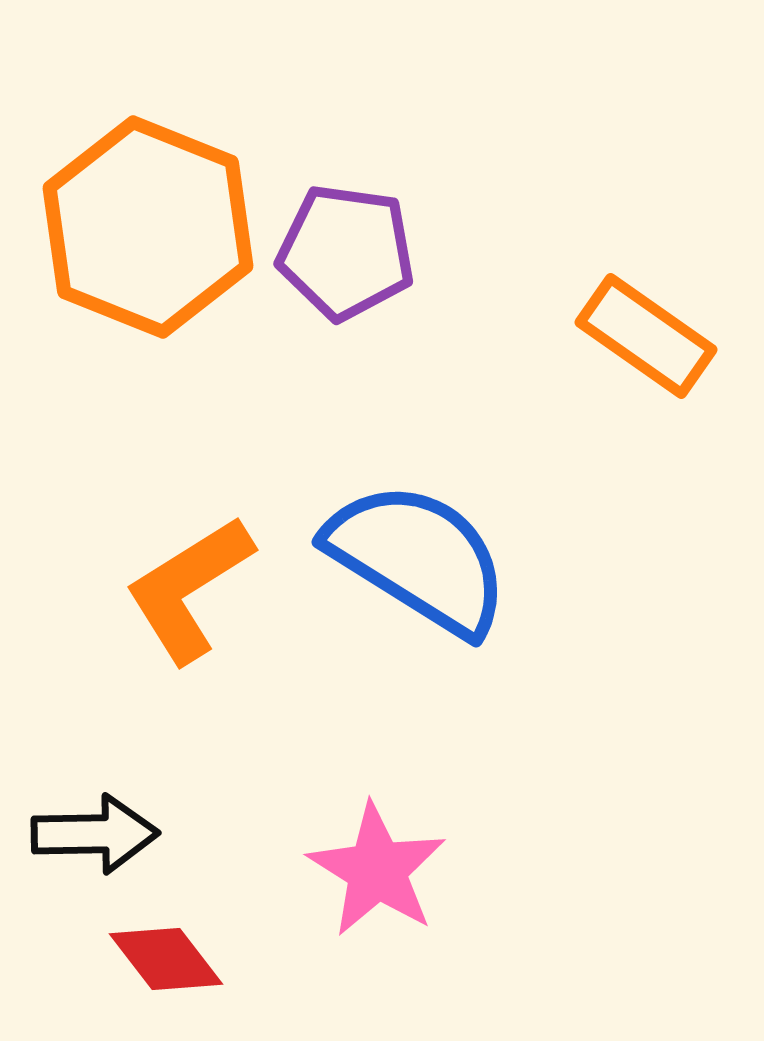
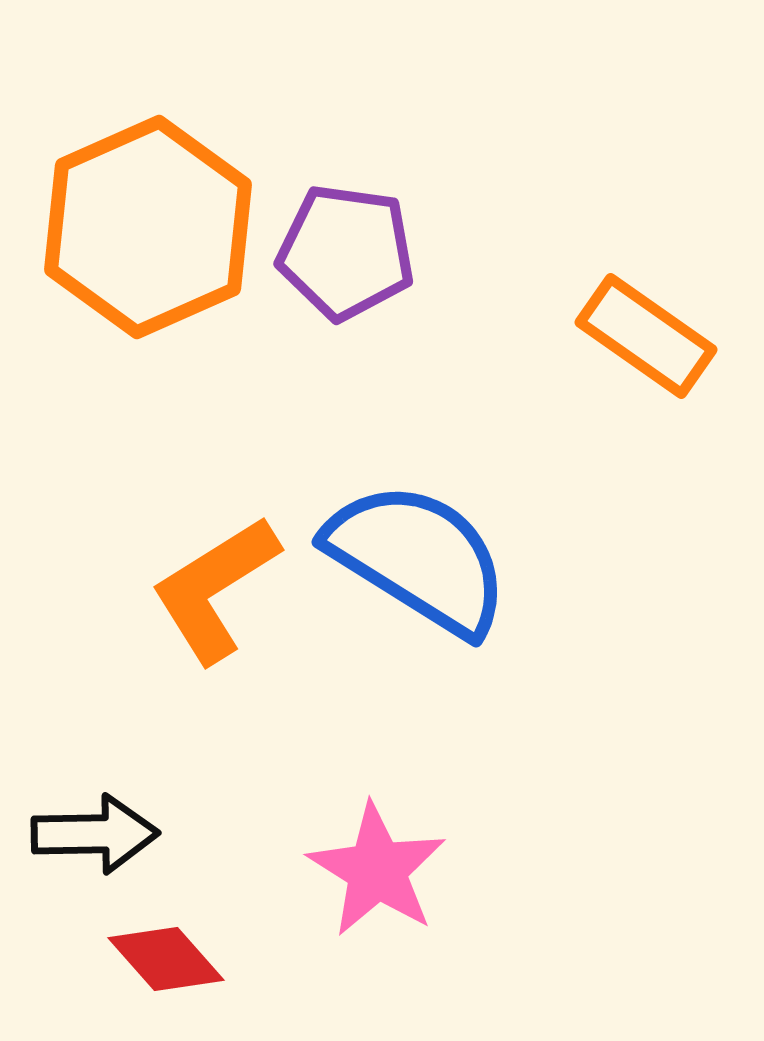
orange hexagon: rotated 14 degrees clockwise
orange L-shape: moved 26 px right
red diamond: rotated 4 degrees counterclockwise
